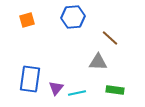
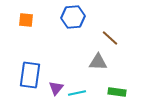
orange square: moved 1 px left; rotated 21 degrees clockwise
blue rectangle: moved 4 px up
green rectangle: moved 2 px right, 2 px down
